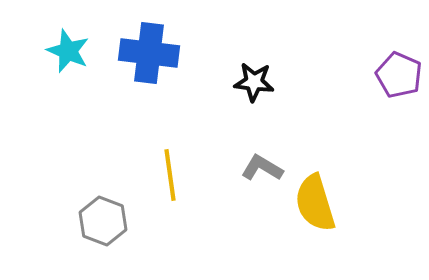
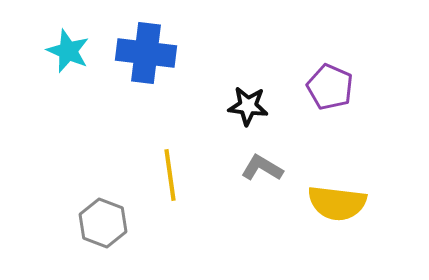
blue cross: moved 3 px left
purple pentagon: moved 69 px left, 12 px down
black star: moved 6 px left, 24 px down
yellow semicircle: moved 22 px right; rotated 66 degrees counterclockwise
gray hexagon: moved 2 px down
